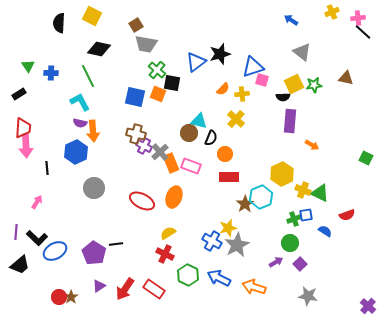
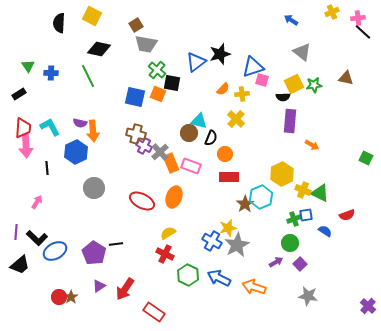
cyan L-shape at (80, 102): moved 30 px left, 25 px down
red rectangle at (154, 289): moved 23 px down
